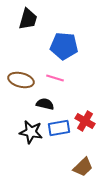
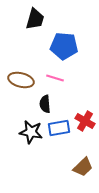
black trapezoid: moved 7 px right
black semicircle: rotated 108 degrees counterclockwise
